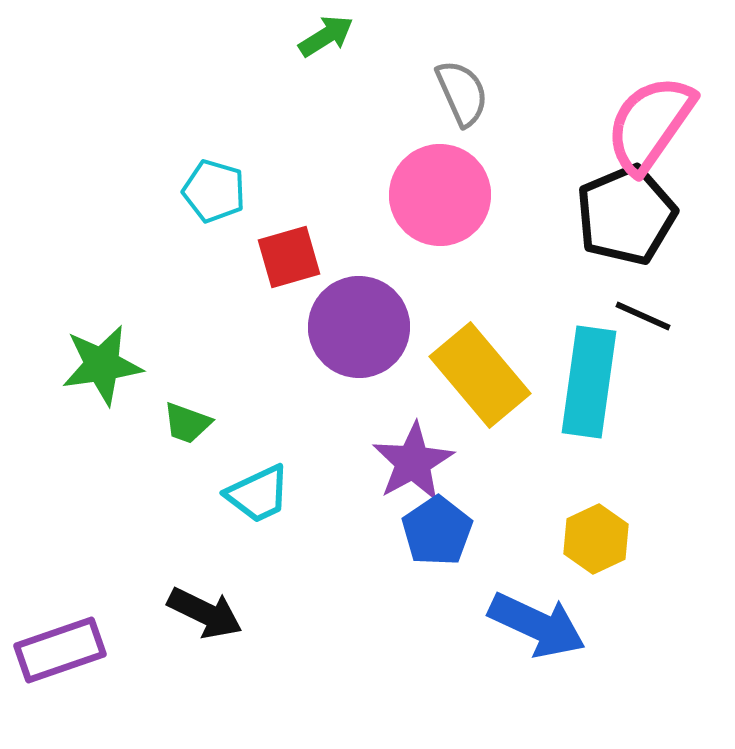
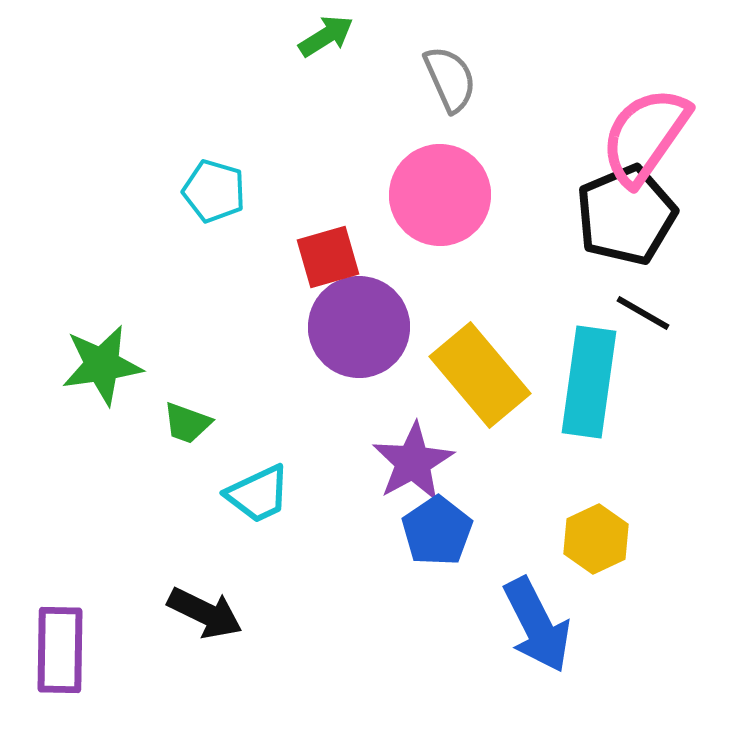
gray semicircle: moved 12 px left, 14 px up
pink semicircle: moved 5 px left, 12 px down
red square: moved 39 px right
black line: moved 3 px up; rotated 6 degrees clockwise
blue arrow: rotated 38 degrees clockwise
purple rectangle: rotated 70 degrees counterclockwise
